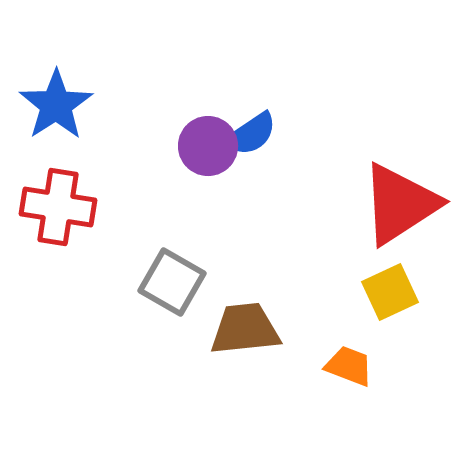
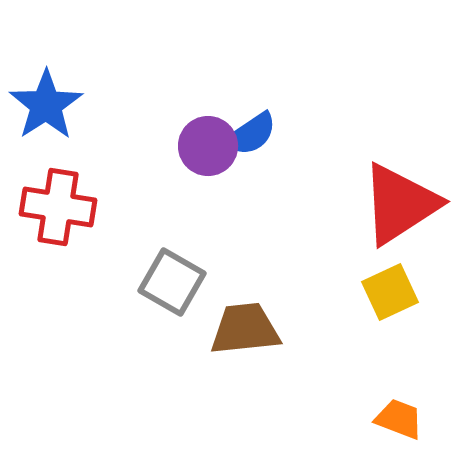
blue star: moved 10 px left
orange trapezoid: moved 50 px right, 53 px down
